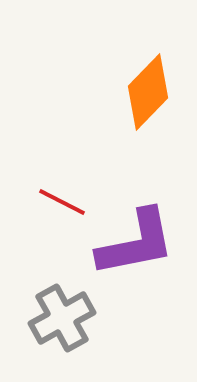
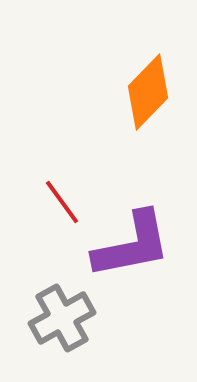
red line: rotated 27 degrees clockwise
purple L-shape: moved 4 px left, 2 px down
